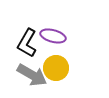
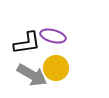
black L-shape: rotated 128 degrees counterclockwise
